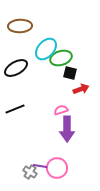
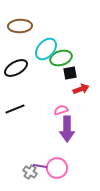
black square: rotated 24 degrees counterclockwise
